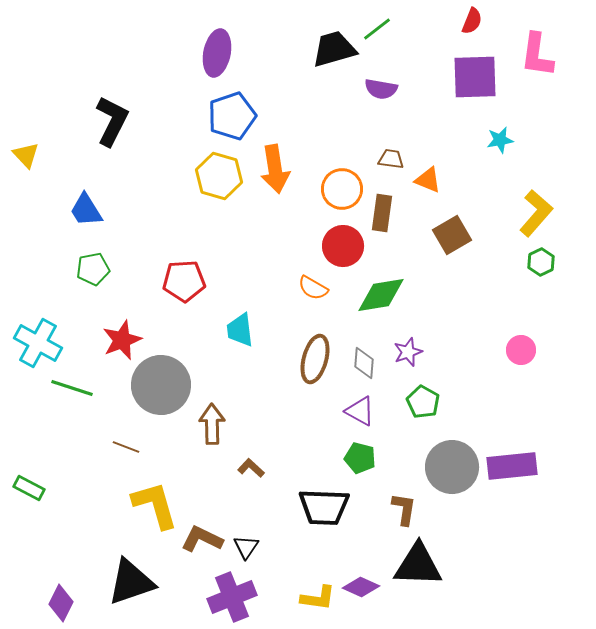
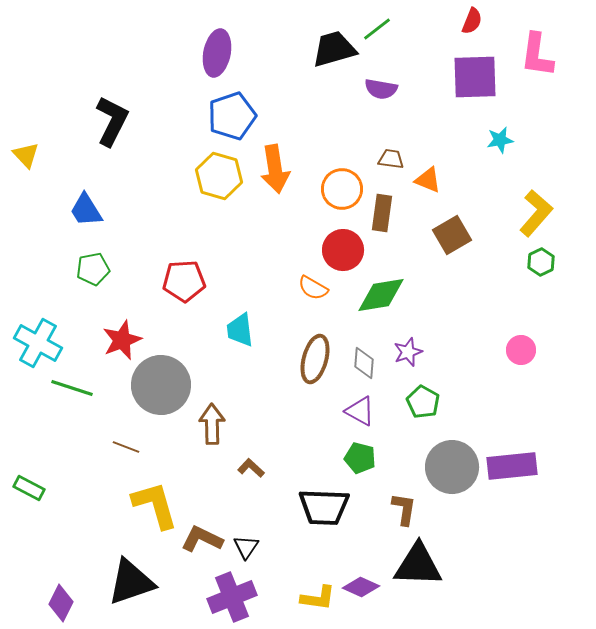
red circle at (343, 246): moved 4 px down
